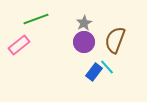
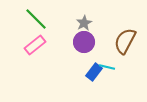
green line: rotated 65 degrees clockwise
brown semicircle: moved 10 px right, 1 px down; rotated 8 degrees clockwise
pink rectangle: moved 16 px right
cyan line: rotated 35 degrees counterclockwise
